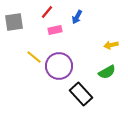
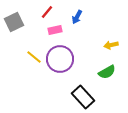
gray square: rotated 18 degrees counterclockwise
purple circle: moved 1 px right, 7 px up
black rectangle: moved 2 px right, 3 px down
